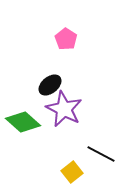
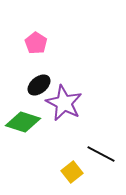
pink pentagon: moved 30 px left, 4 px down
black ellipse: moved 11 px left
purple star: moved 6 px up
green diamond: rotated 24 degrees counterclockwise
